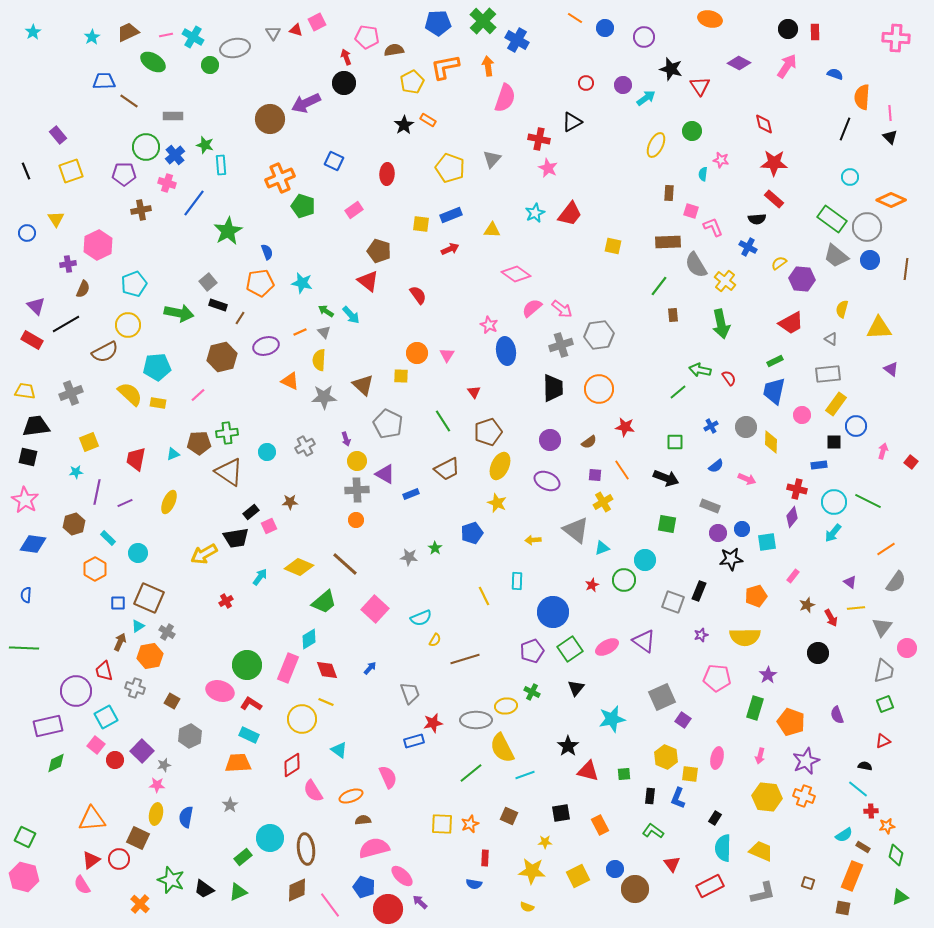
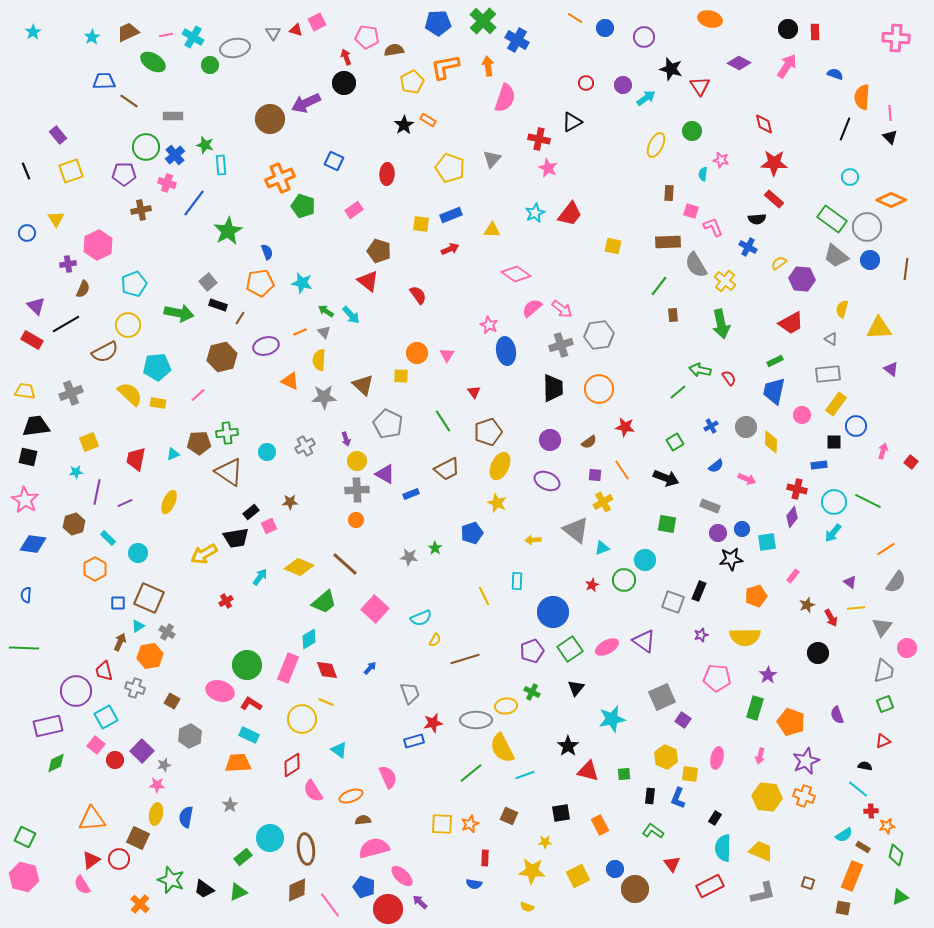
green square at (675, 442): rotated 30 degrees counterclockwise
